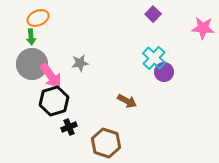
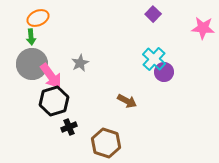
cyan cross: moved 1 px down
gray star: rotated 18 degrees counterclockwise
